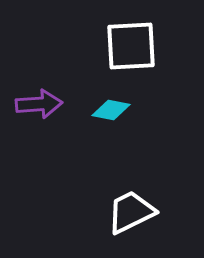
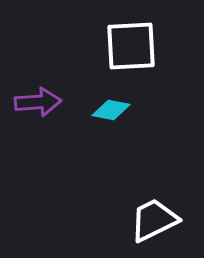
purple arrow: moved 1 px left, 2 px up
white trapezoid: moved 23 px right, 8 px down
